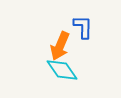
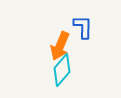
cyan diamond: rotated 76 degrees clockwise
